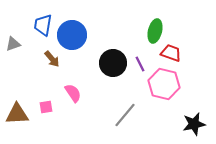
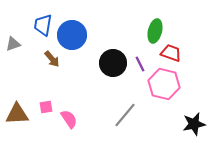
pink semicircle: moved 4 px left, 26 px down
